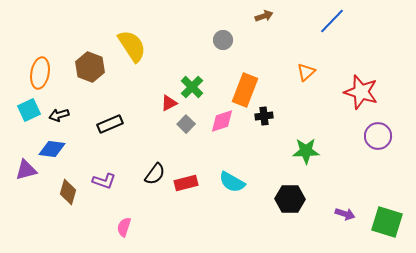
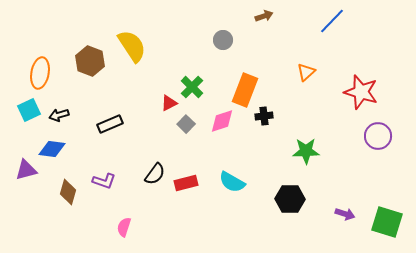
brown hexagon: moved 6 px up
